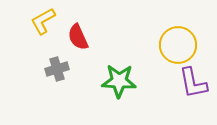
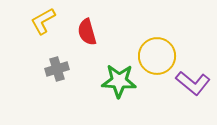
red semicircle: moved 9 px right, 5 px up; rotated 8 degrees clockwise
yellow circle: moved 21 px left, 11 px down
purple L-shape: rotated 40 degrees counterclockwise
